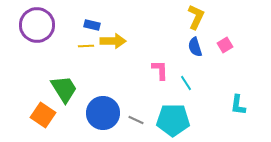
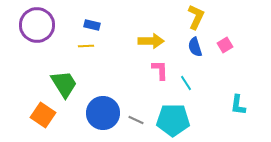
yellow arrow: moved 38 px right
green trapezoid: moved 5 px up
